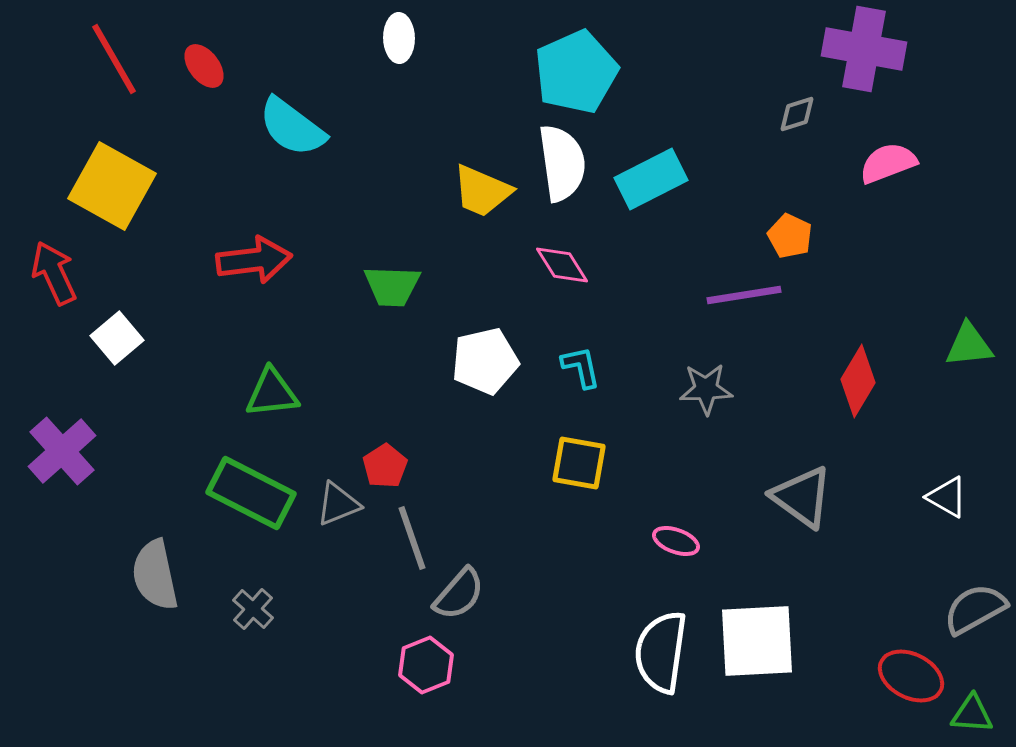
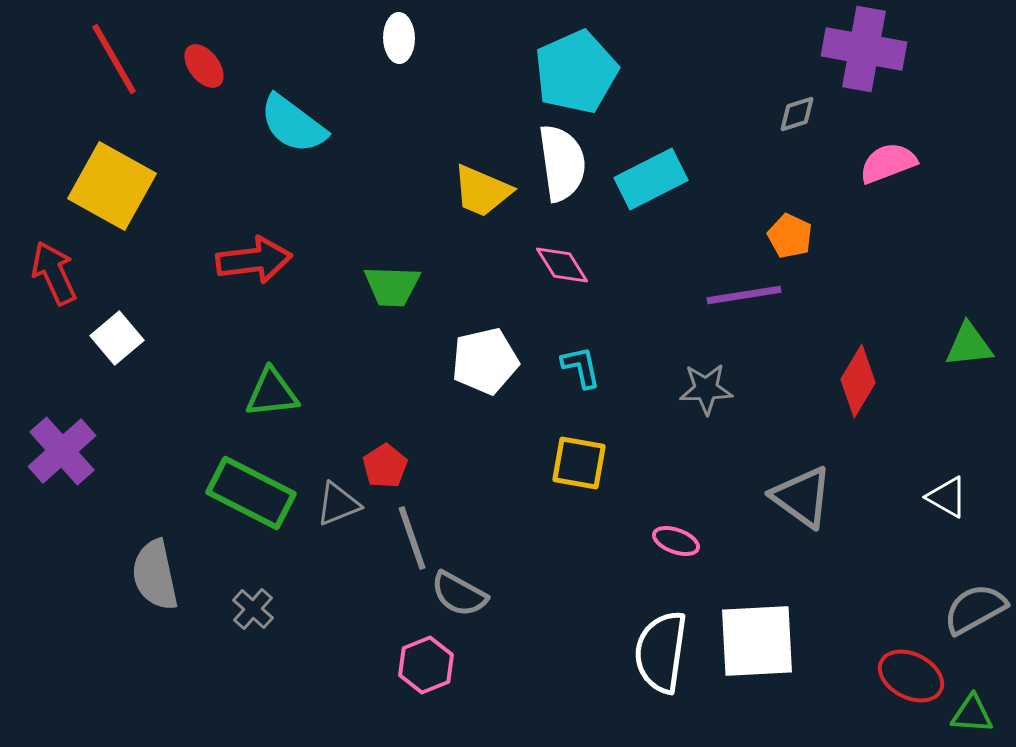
cyan semicircle at (292, 127): moved 1 px right, 3 px up
gray semicircle at (459, 594): rotated 78 degrees clockwise
